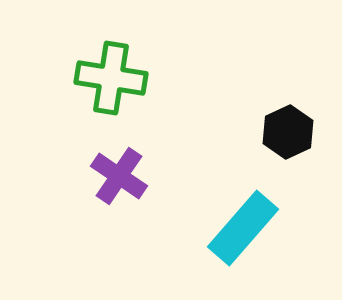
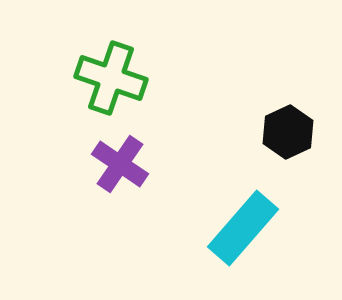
green cross: rotated 10 degrees clockwise
purple cross: moved 1 px right, 12 px up
